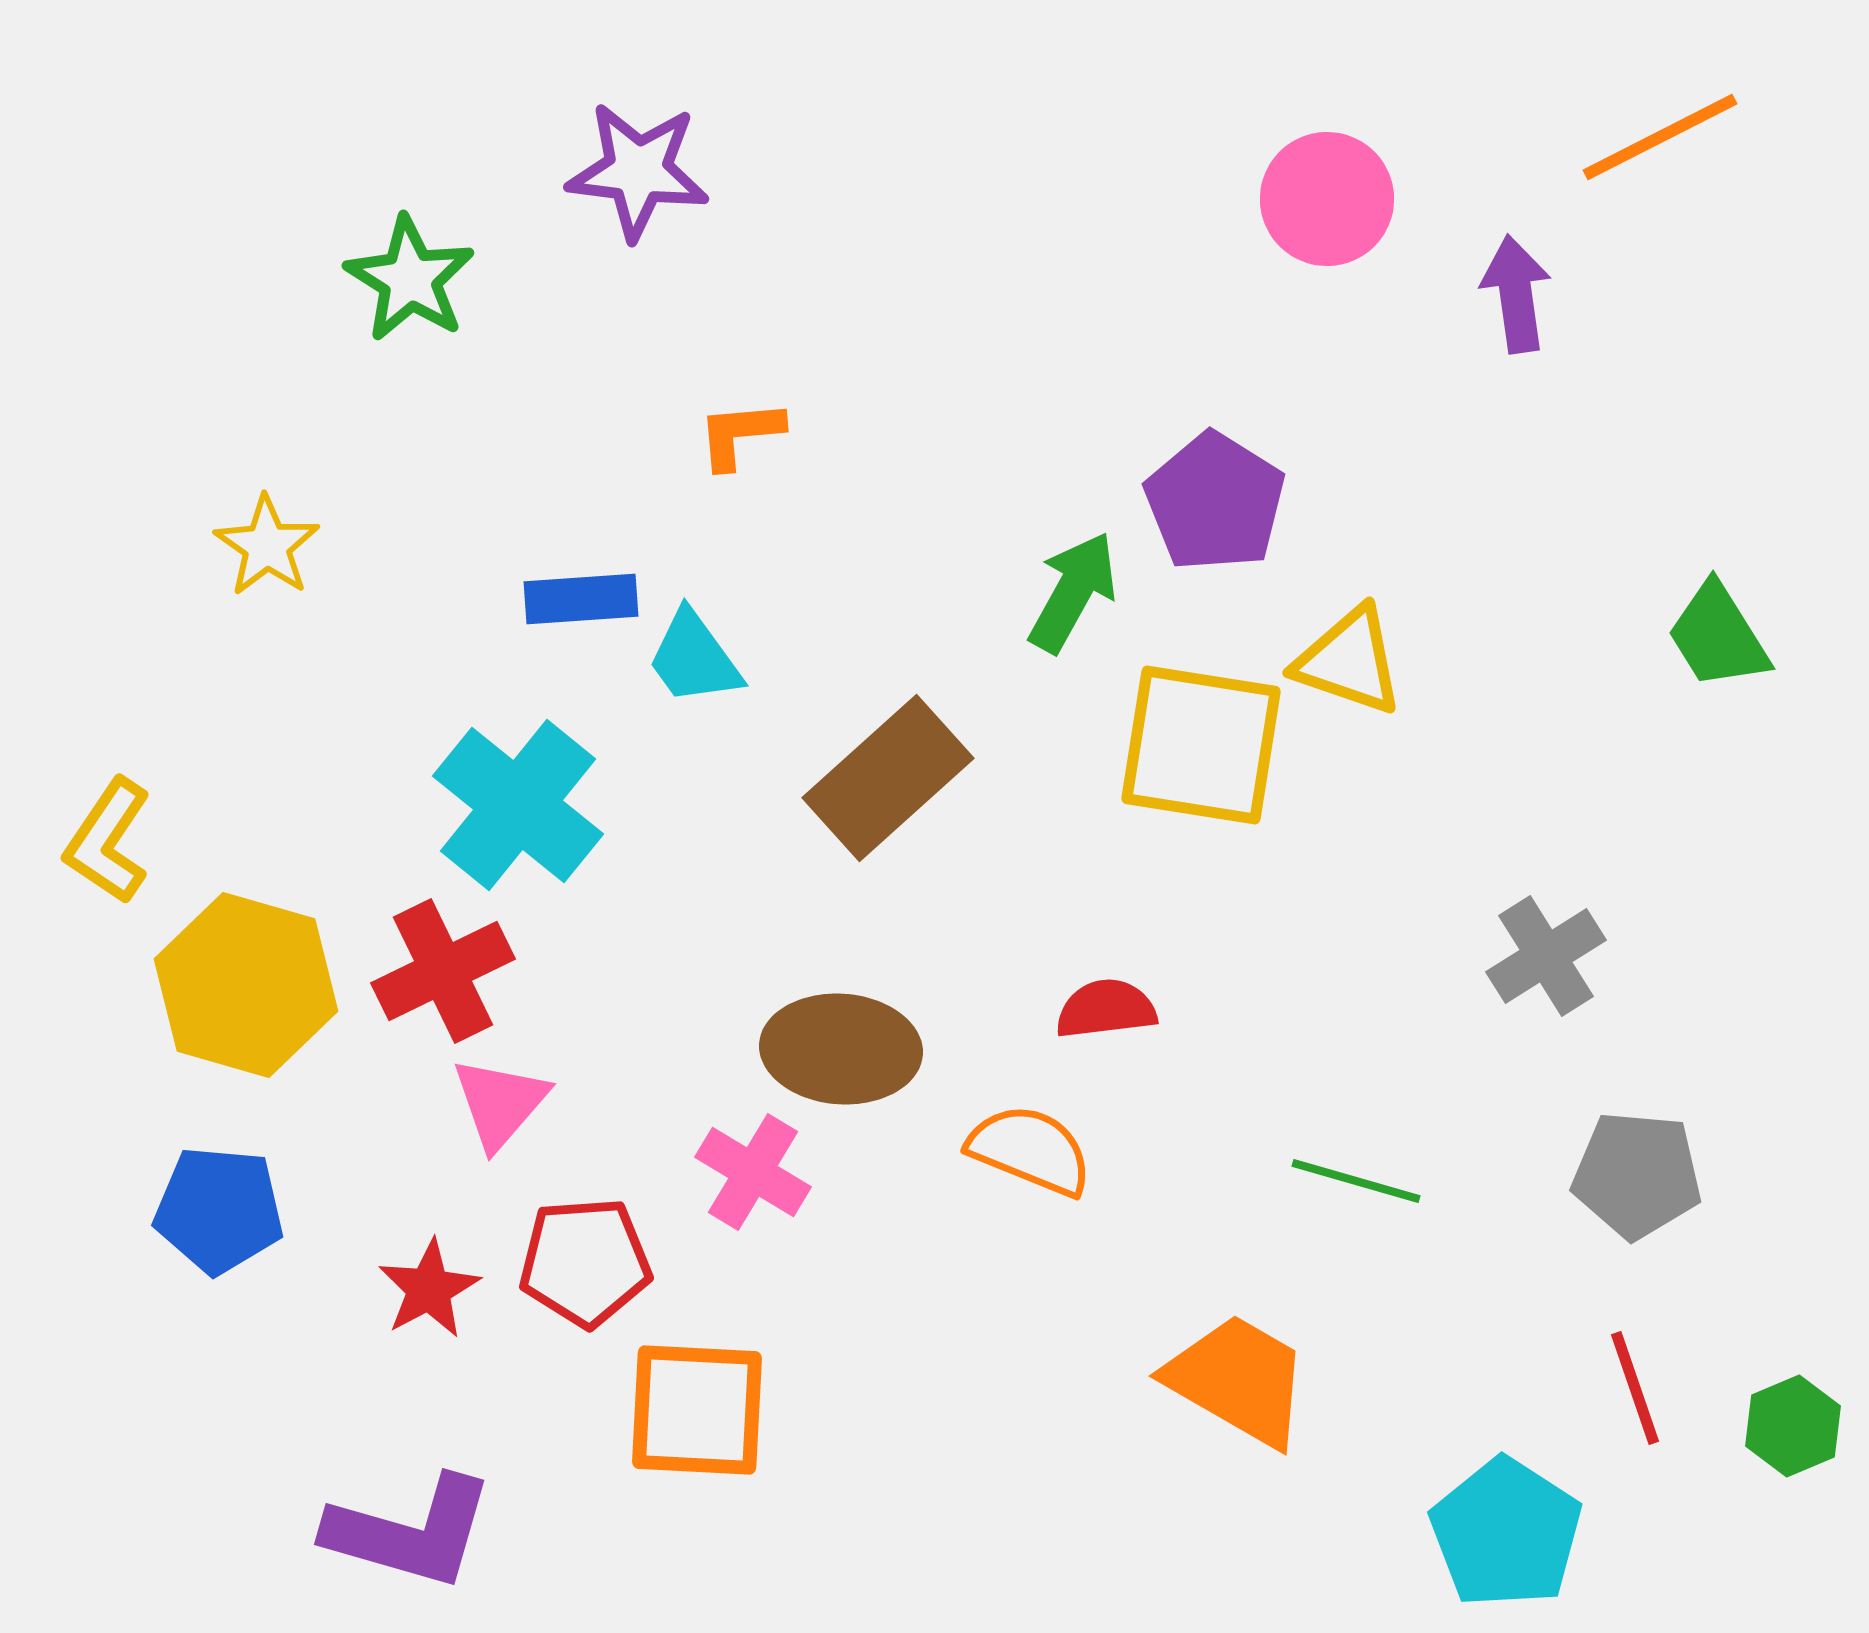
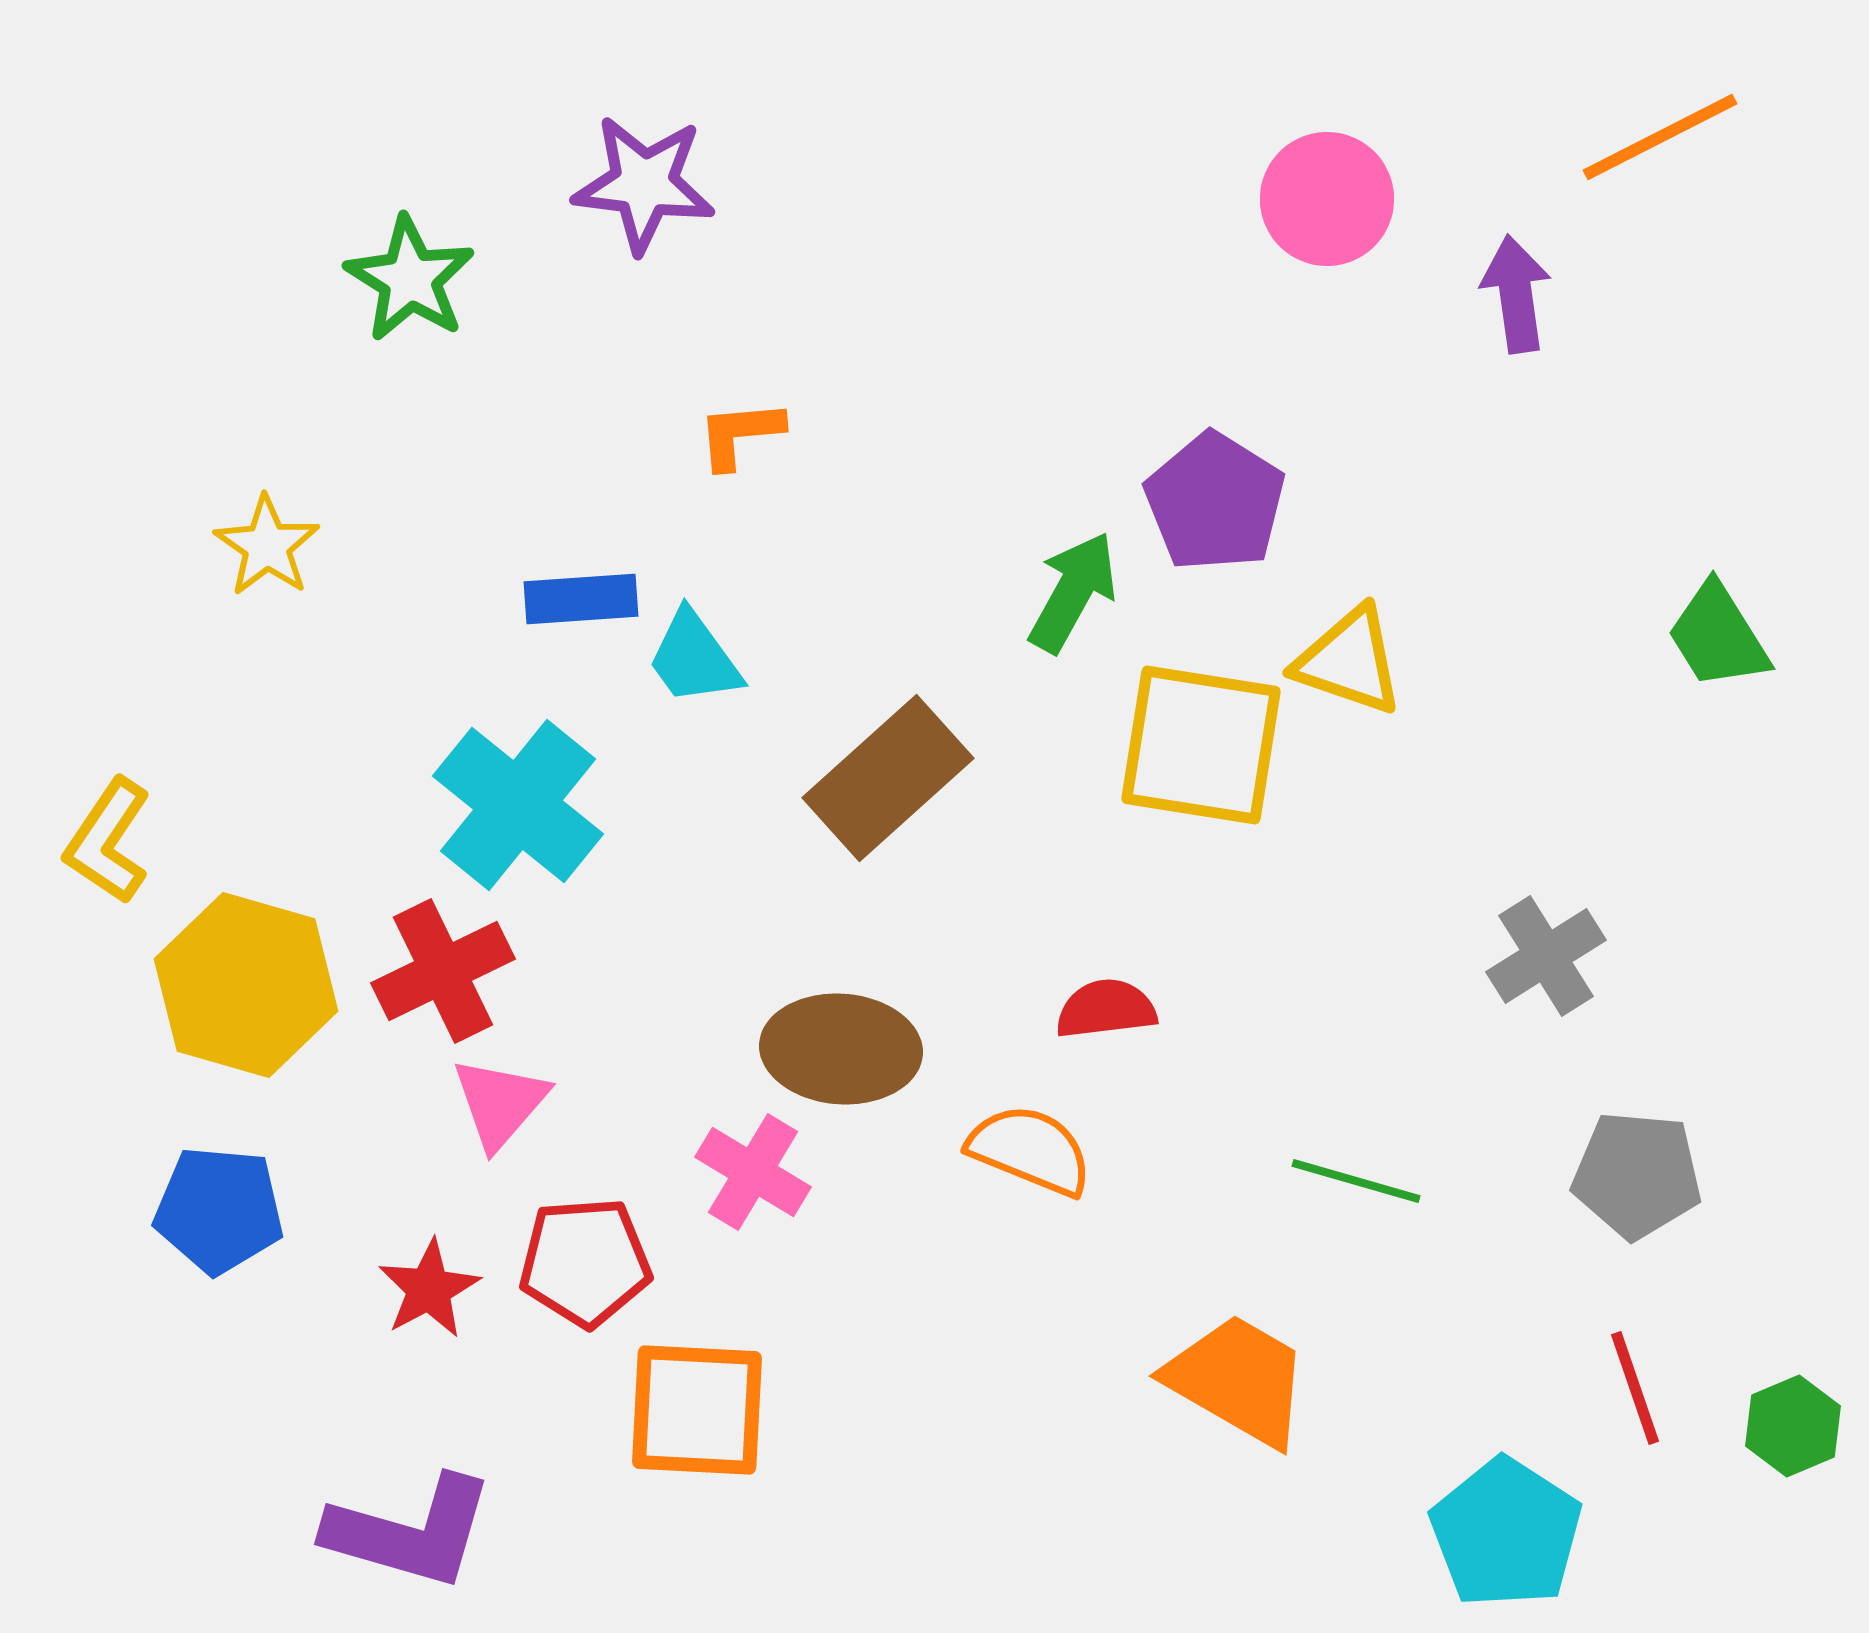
purple star: moved 6 px right, 13 px down
